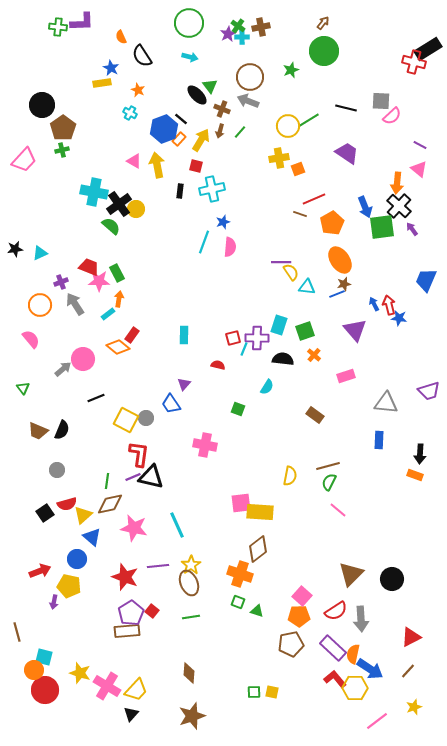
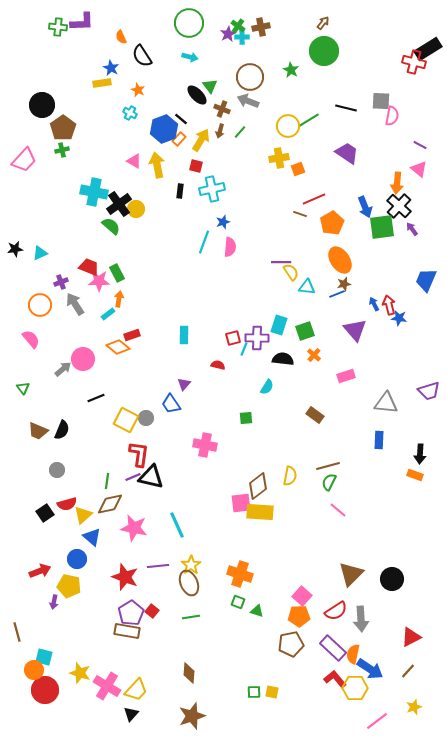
green star at (291, 70): rotated 21 degrees counterclockwise
pink semicircle at (392, 116): rotated 36 degrees counterclockwise
red rectangle at (132, 335): rotated 35 degrees clockwise
green square at (238, 409): moved 8 px right, 9 px down; rotated 24 degrees counterclockwise
brown diamond at (258, 549): moved 63 px up
brown rectangle at (127, 631): rotated 15 degrees clockwise
